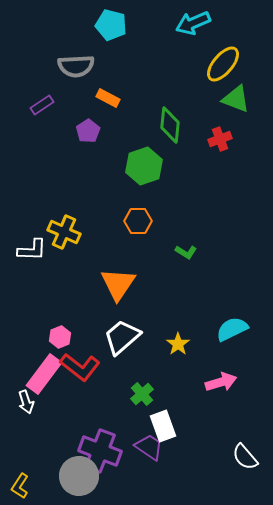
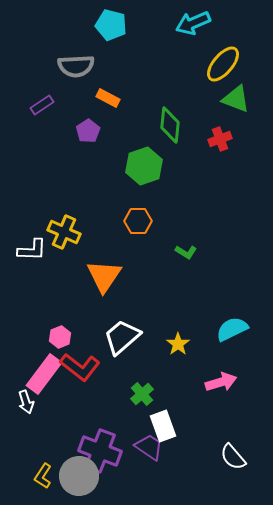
orange triangle: moved 14 px left, 8 px up
white semicircle: moved 12 px left
yellow L-shape: moved 23 px right, 10 px up
